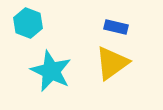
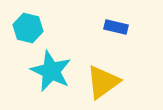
cyan hexagon: moved 5 px down; rotated 8 degrees counterclockwise
yellow triangle: moved 9 px left, 19 px down
